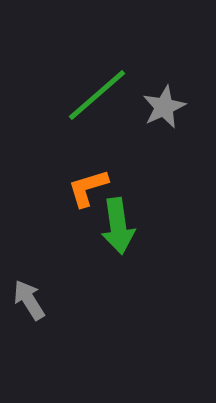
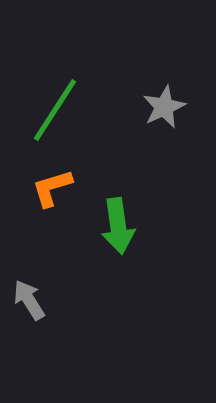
green line: moved 42 px left, 15 px down; rotated 16 degrees counterclockwise
orange L-shape: moved 36 px left
